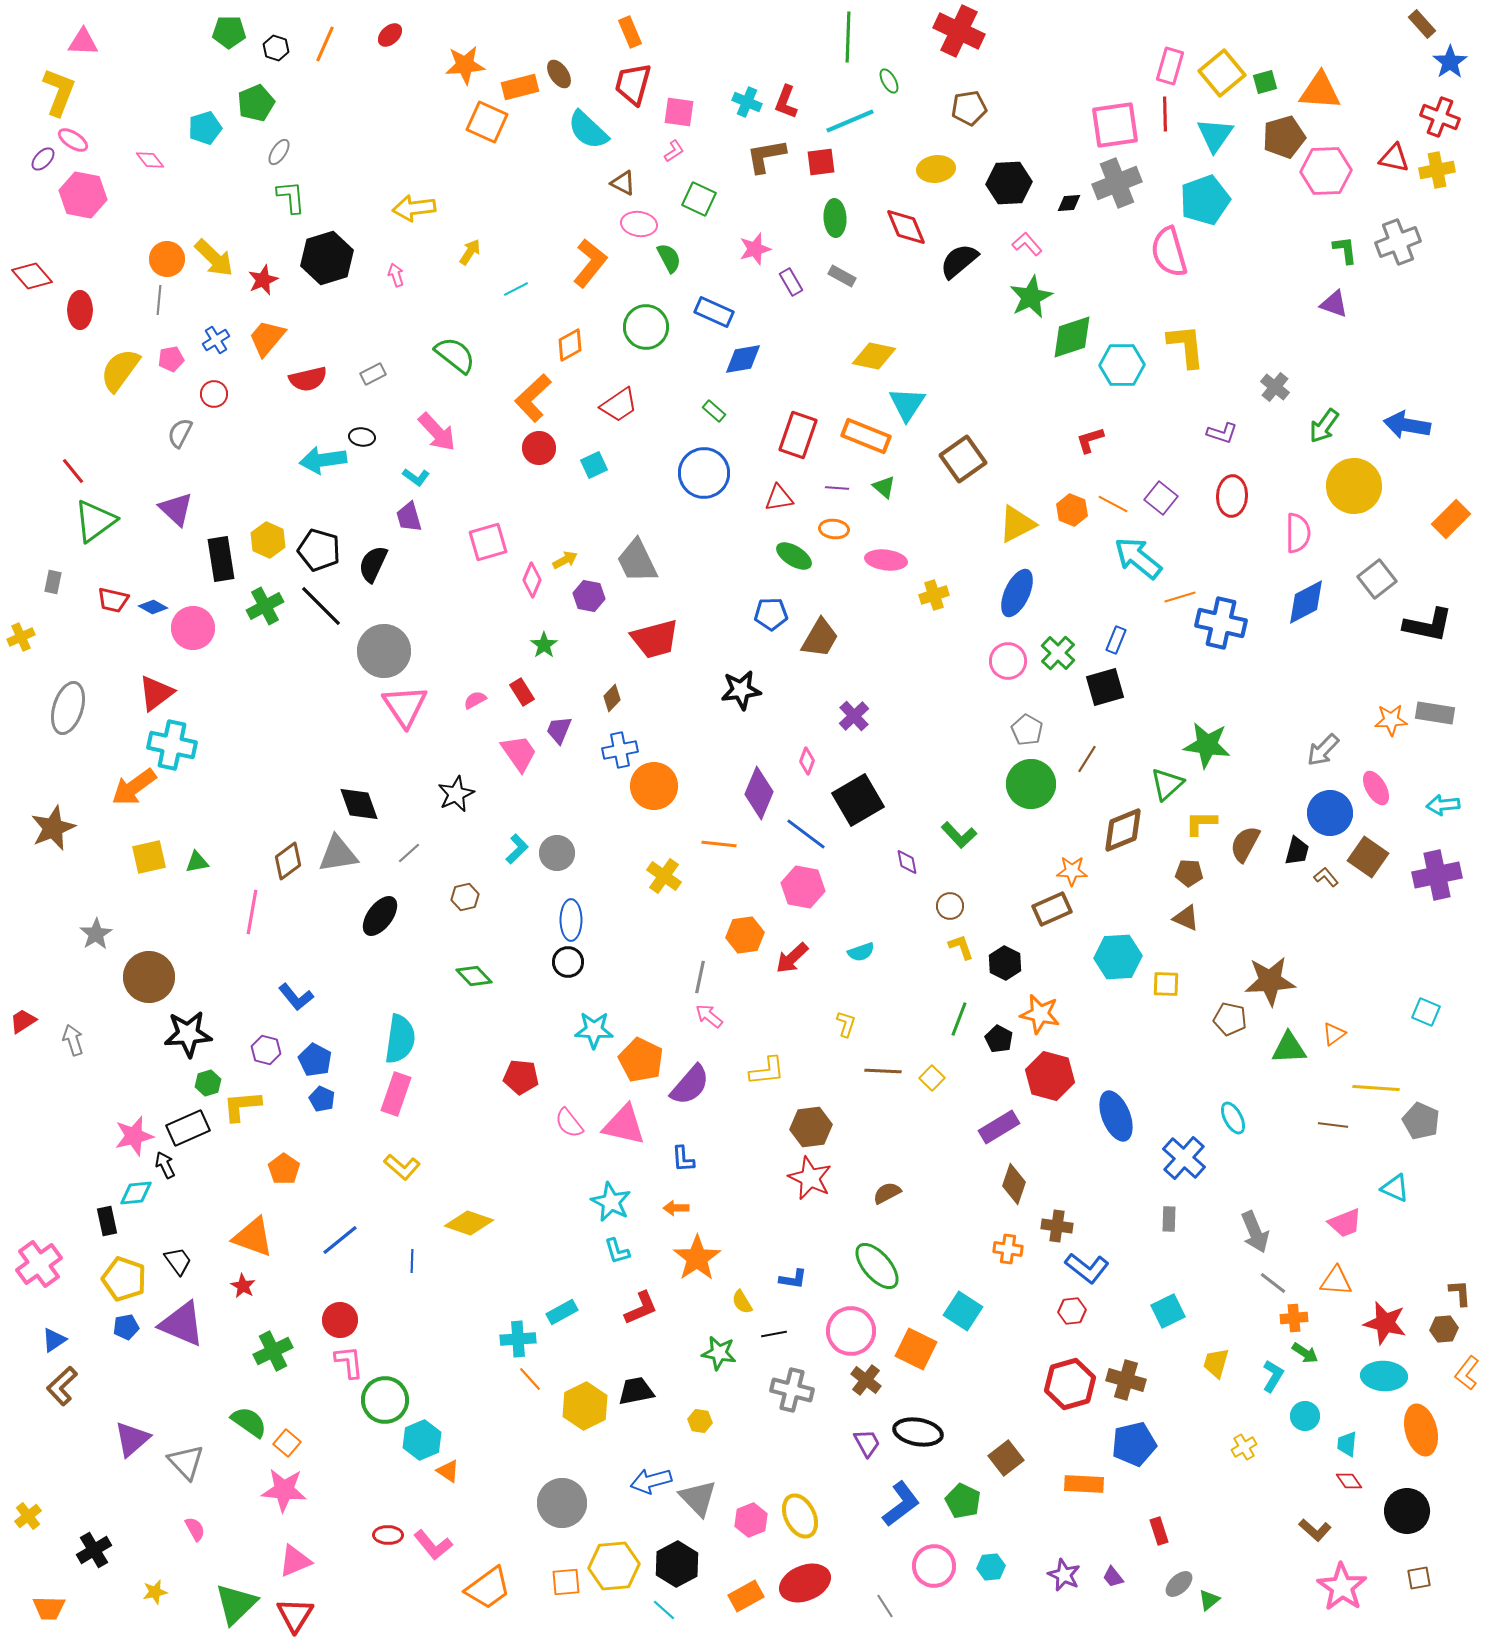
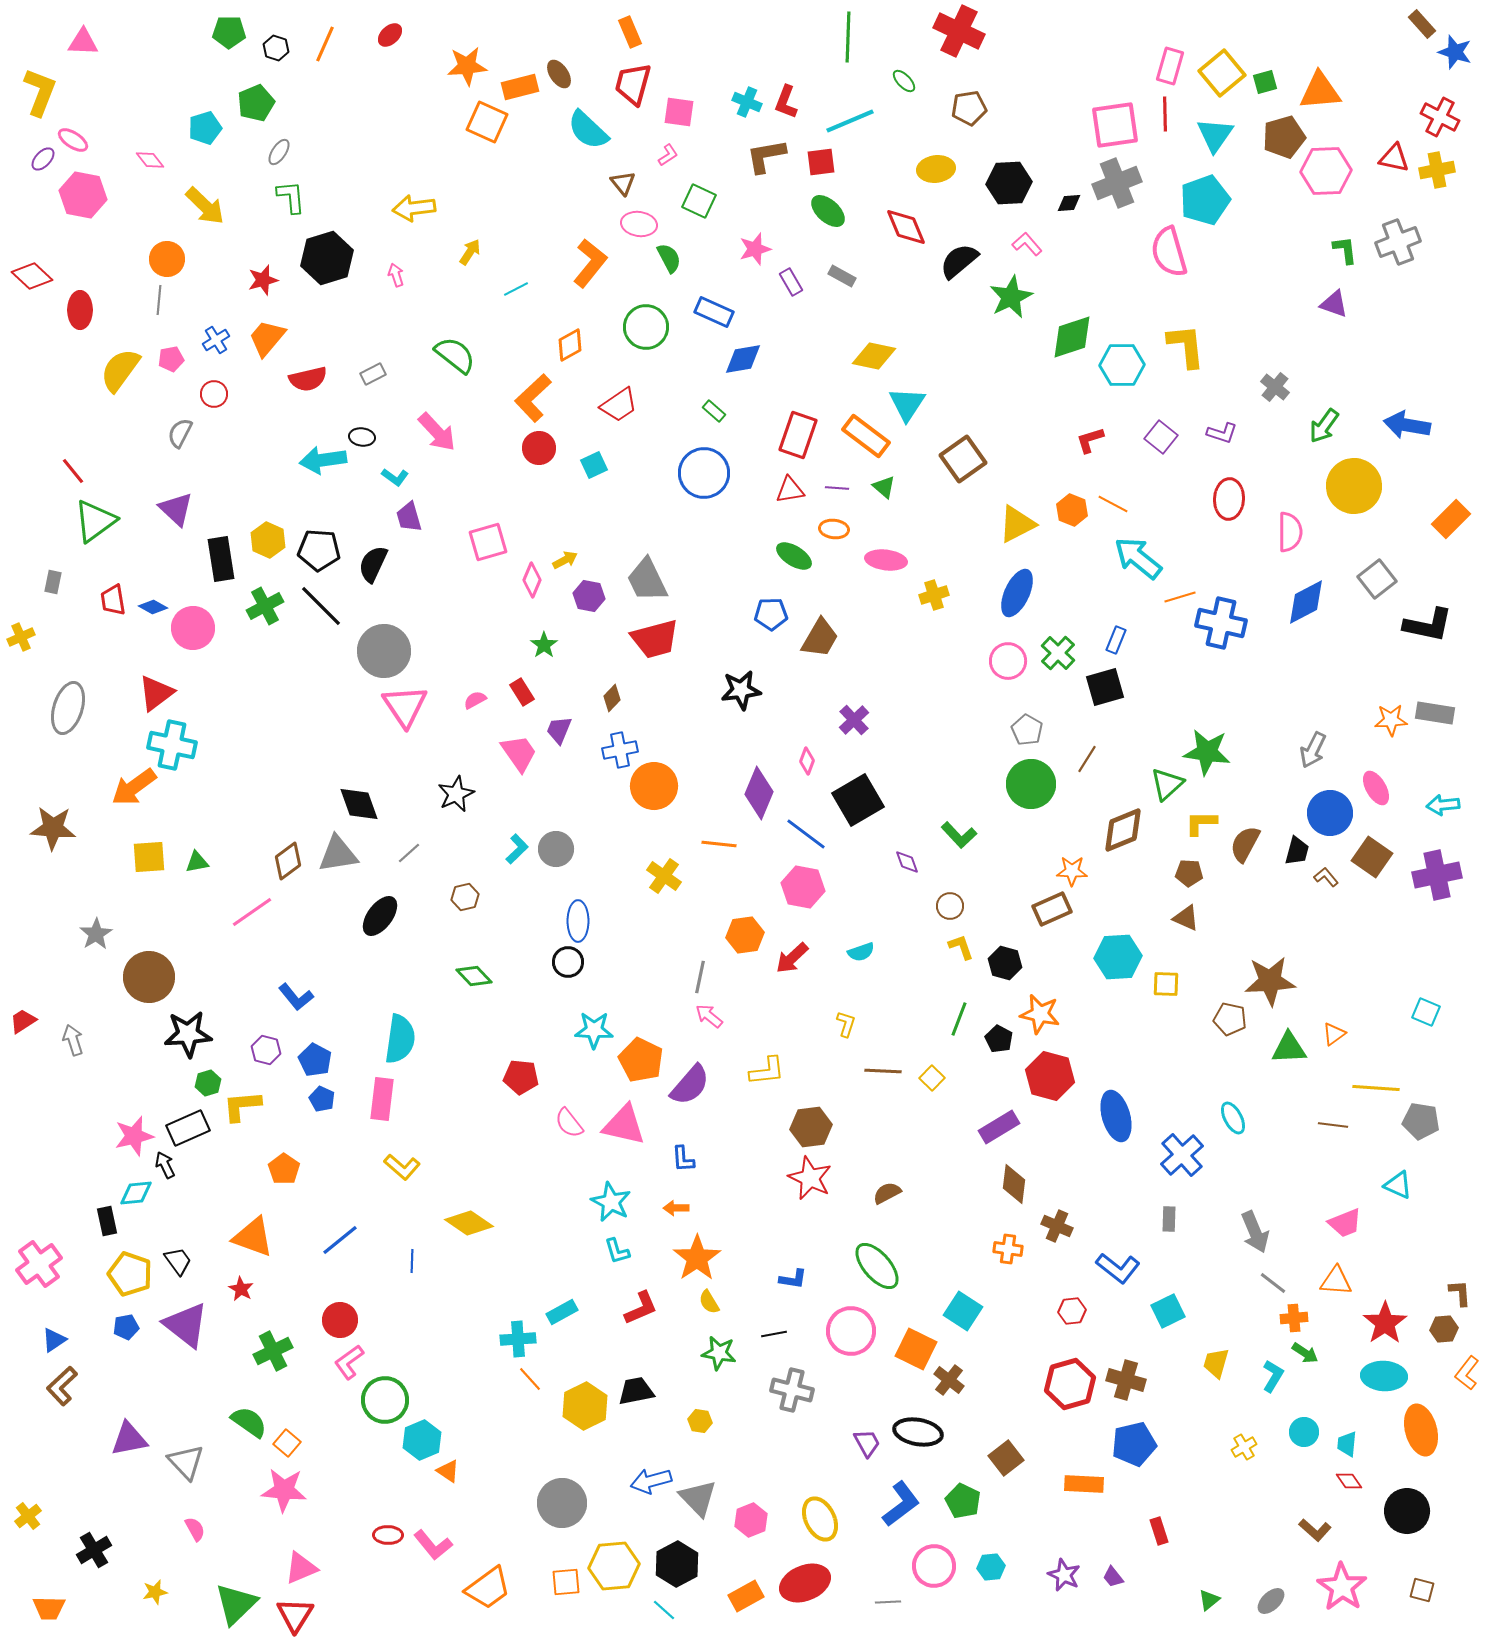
blue star at (1450, 62): moved 5 px right, 10 px up; rotated 20 degrees counterclockwise
orange star at (465, 65): moved 2 px right, 1 px down
green ellipse at (889, 81): moved 15 px right; rotated 15 degrees counterclockwise
orange triangle at (1320, 91): rotated 9 degrees counterclockwise
yellow L-shape at (59, 92): moved 19 px left
red cross at (1440, 117): rotated 6 degrees clockwise
pink L-shape at (674, 151): moved 6 px left, 4 px down
brown triangle at (623, 183): rotated 24 degrees clockwise
green square at (699, 199): moved 2 px down
green ellipse at (835, 218): moved 7 px left, 7 px up; rotated 45 degrees counterclockwise
yellow arrow at (214, 258): moved 9 px left, 52 px up
red diamond at (32, 276): rotated 6 degrees counterclockwise
red star at (263, 280): rotated 8 degrees clockwise
green star at (1031, 297): moved 20 px left
orange rectangle at (866, 436): rotated 15 degrees clockwise
cyan L-shape at (416, 477): moved 21 px left
red ellipse at (1232, 496): moved 3 px left, 3 px down
red triangle at (779, 498): moved 11 px right, 8 px up
purple square at (1161, 498): moved 61 px up
pink semicircle at (1298, 533): moved 8 px left, 1 px up
black pentagon at (319, 550): rotated 12 degrees counterclockwise
gray trapezoid at (637, 561): moved 10 px right, 19 px down
red trapezoid at (113, 600): rotated 68 degrees clockwise
purple cross at (854, 716): moved 4 px down
green star at (1207, 745): moved 7 px down
gray arrow at (1323, 750): moved 10 px left; rotated 18 degrees counterclockwise
brown star at (53, 828): rotated 27 degrees clockwise
gray circle at (557, 853): moved 1 px left, 4 px up
yellow square at (149, 857): rotated 9 degrees clockwise
brown square at (1368, 857): moved 4 px right
purple diamond at (907, 862): rotated 8 degrees counterclockwise
pink line at (252, 912): rotated 45 degrees clockwise
blue ellipse at (571, 920): moved 7 px right, 1 px down
black hexagon at (1005, 963): rotated 12 degrees counterclockwise
pink rectangle at (396, 1094): moved 14 px left, 5 px down; rotated 12 degrees counterclockwise
blue ellipse at (1116, 1116): rotated 6 degrees clockwise
gray pentagon at (1421, 1121): rotated 15 degrees counterclockwise
blue cross at (1184, 1158): moved 2 px left, 3 px up; rotated 6 degrees clockwise
brown diamond at (1014, 1184): rotated 12 degrees counterclockwise
cyan triangle at (1395, 1188): moved 3 px right, 3 px up
yellow diamond at (469, 1223): rotated 15 degrees clockwise
brown cross at (1057, 1226): rotated 16 degrees clockwise
blue L-shape at (1087, 1268): moved 31 px right
yellow pentagon at (124, 1279): moved 6 px right, 5 px up
red star at (243, 1286): moved 2 px left, 3 px down
yellow semicircle at (742, 1302): moved 33 px left
red star at (1385, 1323): rotated 24 degrees clockwise
purple triangle at (182, 1324): moved 4 px right, 1 px down; rotated 15 degrees clockwise
pink L-shape at (349, 1362): rotated 120 degrees counterclockwise
brown cross at (866, 1380): moved 83 px right
cyan circle at (1305, 1416): moved 1 px left, 16 px down
purple triangle at (132, 1439): moved 3 px left; rotated 30 degrees clockwise
yellow ellipse at (800, 1516): moved 20 px right, 3 px down
pink triangle at (295, 1561): moved 6 px right, 7 px down
brown square at (1419, 1578): moved 3 px right, 12 px down; rotated 25 degrees clockwise
gray ellipse at (1179, 1584): moved 92 px right, 17 px down
gray line at (885, 1606): moved 3 px right, 4 px up; rotated 60 degrees counterclockwise
